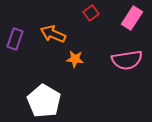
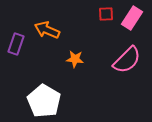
red square: moved 15 px right, 1 px down; rotated 35 degrees clockwise
orange arrow: moved 6 px left, 4 px up
purple rectangle: moved 1 px right, 5 px down
pink semicircle: rotated 36 degrees counterclockwise
